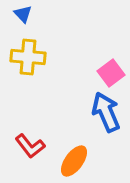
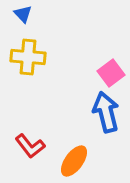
blue arrow: rotated 9 degrees clockwise
